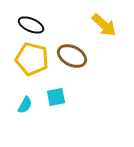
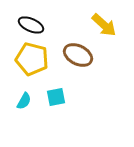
brown ellipse: moved 6 px right, 1 px up
cyan semicircle: moved 1 px left, 4 px up
